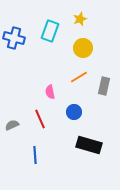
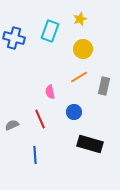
yellow circle: moved 1 px down
black rectangle: moved 1 px right, 1 px up
